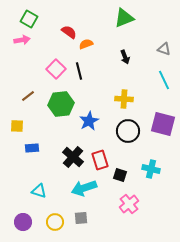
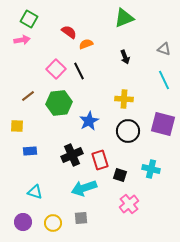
black line: rotated 12 degrees counterclockwise
green hexagon: moved 2 px left, 1 px up
blue rectangle: moved 2 px left, 3 px down
black cross: moved 1 px left, 2 px up; rotated 25 degrees clockwise
cyan triangle: moved 4 px left, 1 px down
yellow circle: moved 2 px left, 1 px down
